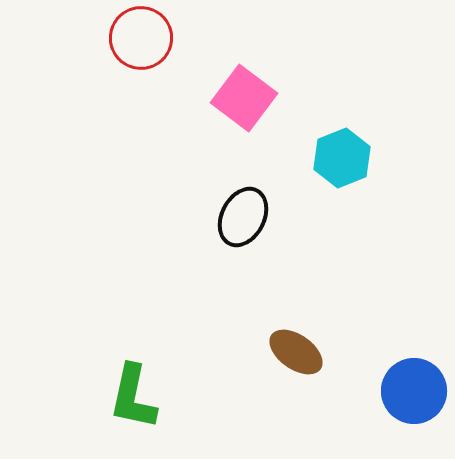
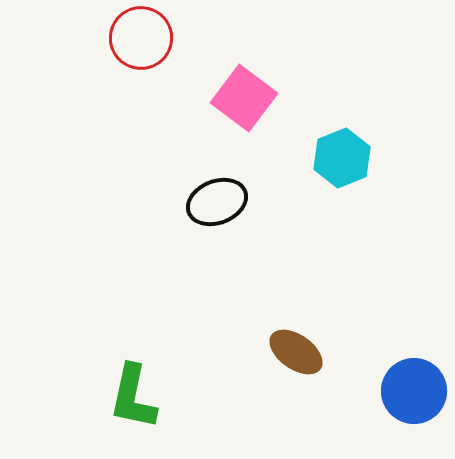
black ellipse: moved 26 px left, 15 px up; rotated 42 degrees clockwise
